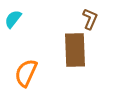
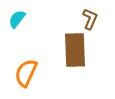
cyan semicircle: moved 4 px right
